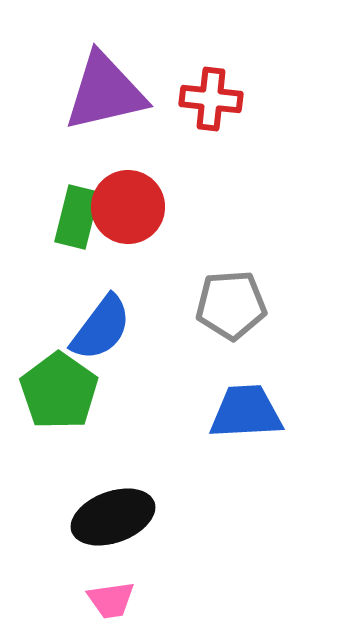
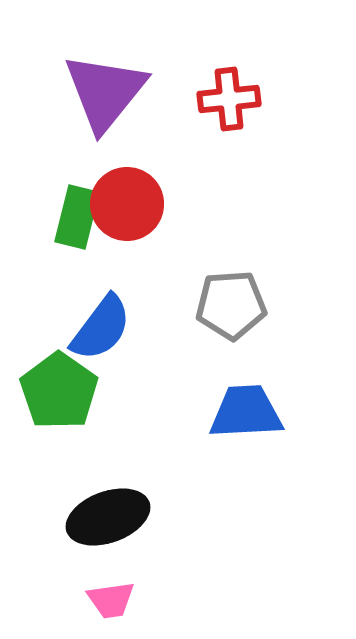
purple triangle: rotated 38 degrees counterclockwise
red cross: moved 18 px right; rotated 12 degrees counterclockwise
red circle: moved 1 px left, 3 px up
black ellipse: moved 5 px left
